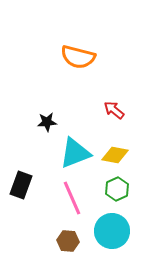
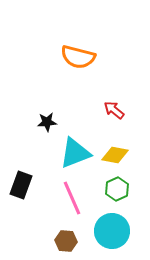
brown hexagon: moved 2 px left
